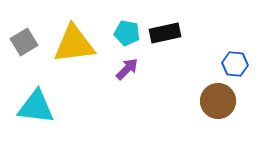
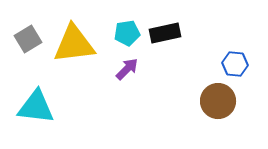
cyan pentagon: rotated 20 degrees counterclockwise
gray square: moved 4 px right, 3 px up
